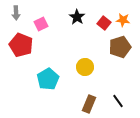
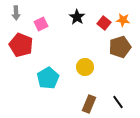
cyan pentagon: moved 1 px up
black line: moved 1 px down
